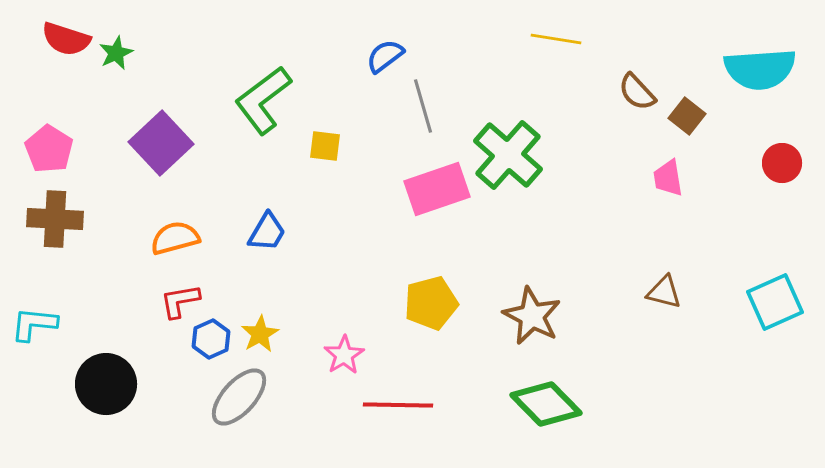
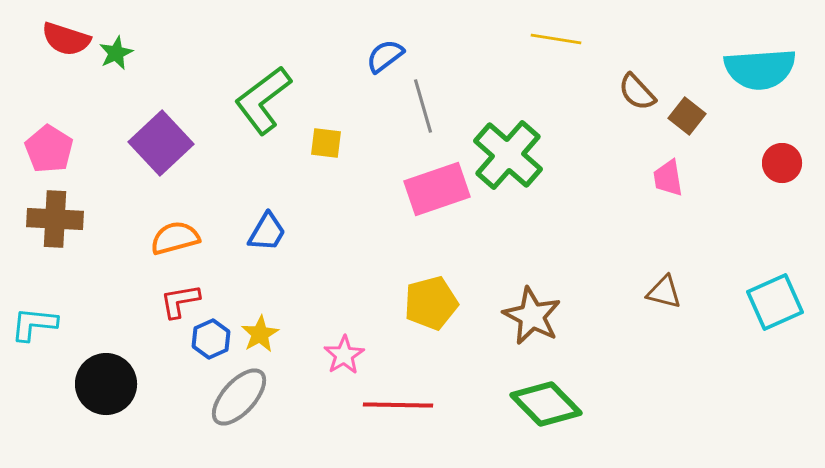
yellow square: moved 1 px right, 3 px up
